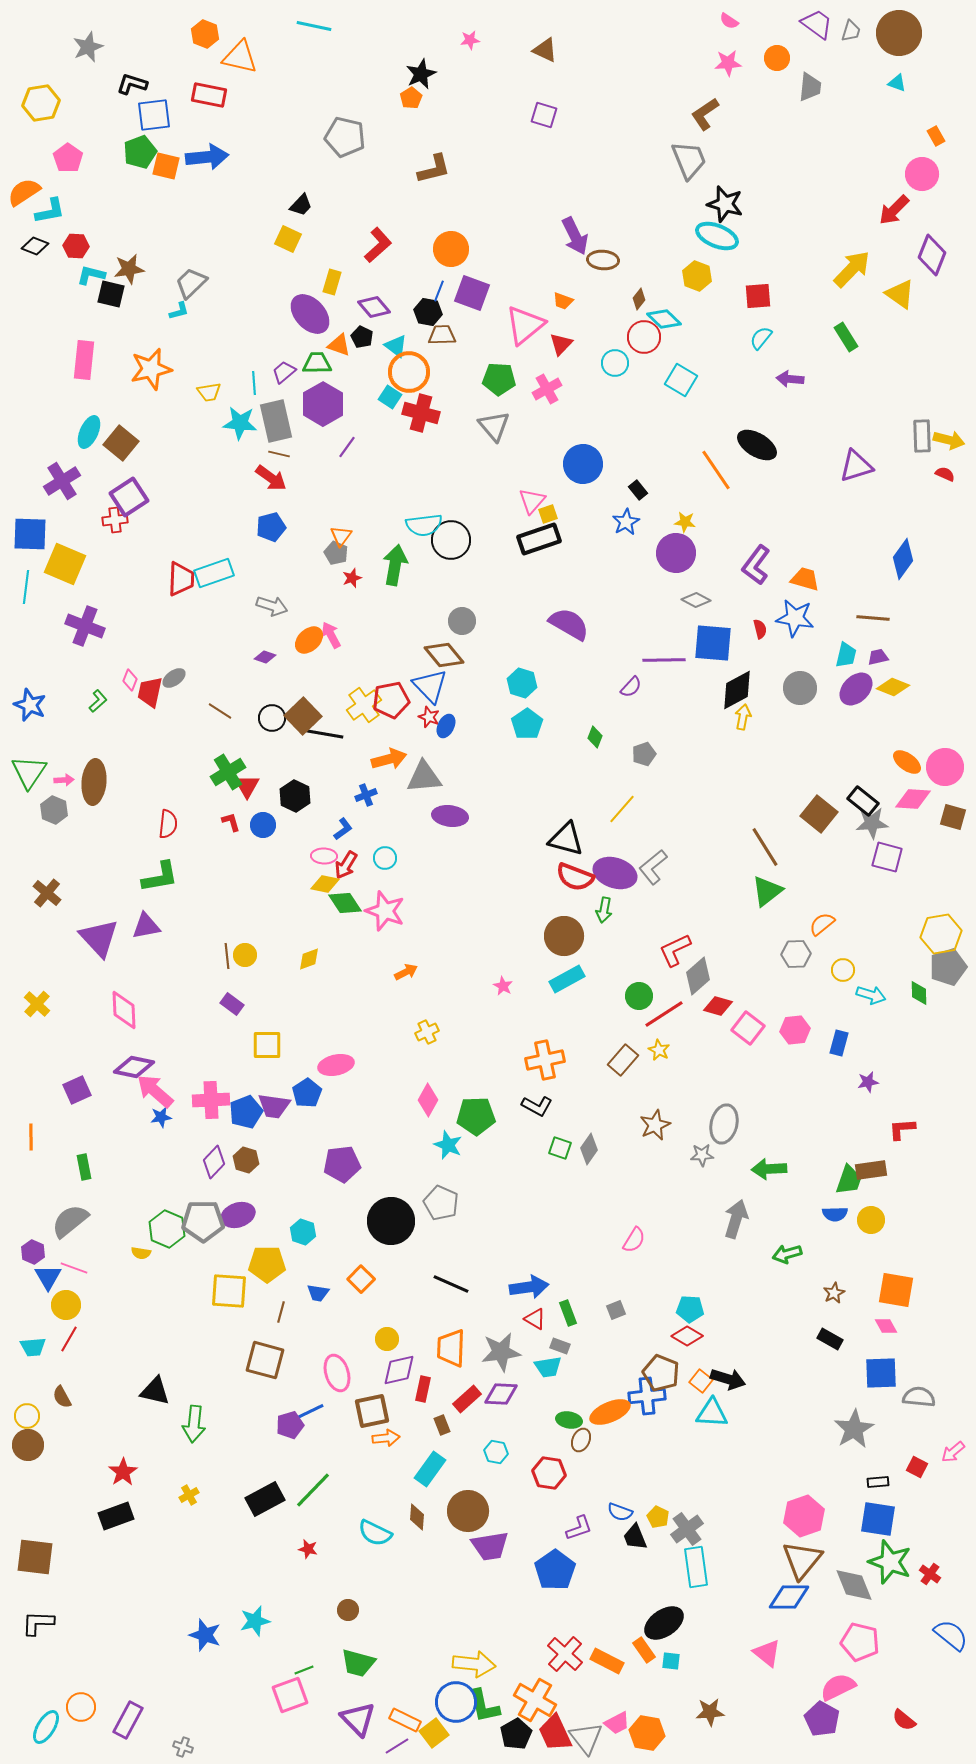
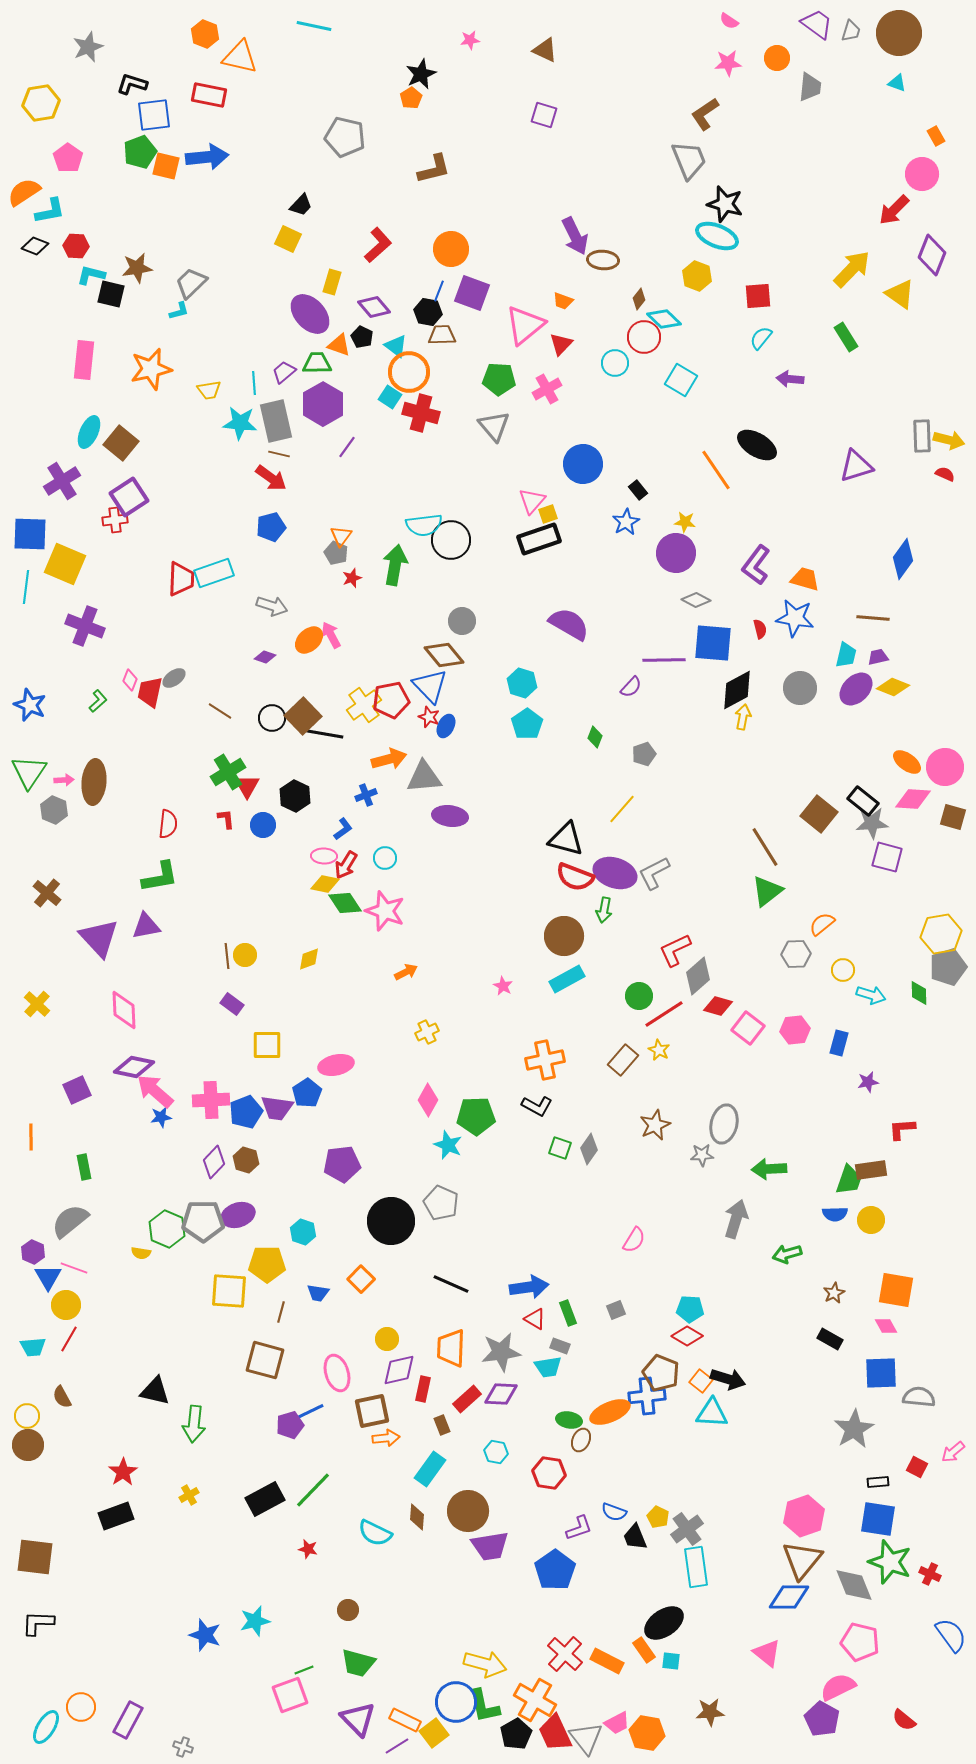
brown star at (129, 269): moved 8 px right, 1 px up
yellow trapezoid at (209, 392): moved 2 px up
red L-shape at (231, 822): moved 5 px left, 3 px up; rotated 10 degrees clockwise
gray L-shape at (653, 867): moved 1 px right, 6 px down; rotated 12 degrees clockwise
purple trapezoid at (274, 1106): moved 3 px right, 2 px down
blue semicircle at (620, 1512): moved 6 px left
red cross at (930, 1574): rotated 10 degrees counterclockwise
blue semicircle at (951, 1635): rotated 15 degrees clockwise
yellow arrow at (474, 1664): moved 11 px right; rotated 9 degrees clockwise
